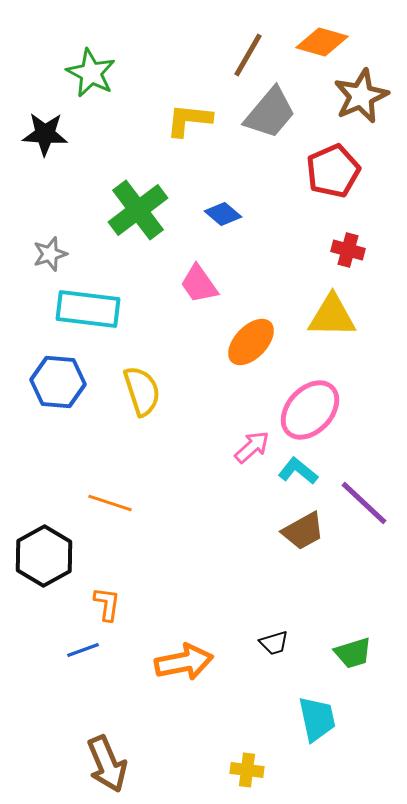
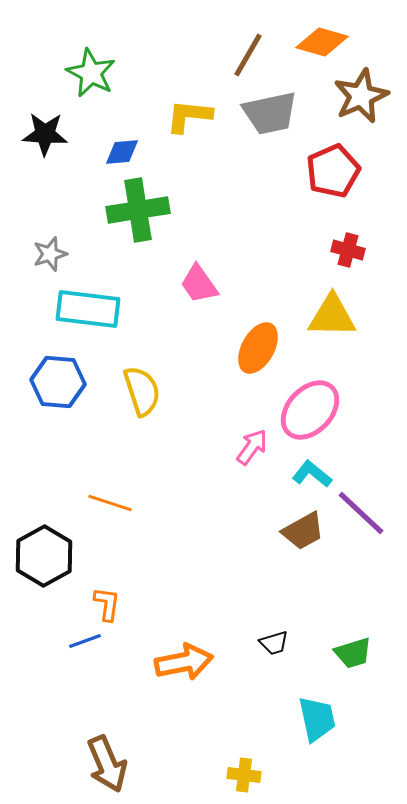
gray trapezoid: rotated 38 degrees clockwise
yellow L-shape: moved 4 px up
green cross: rotated 28 degrees clockwise
blue diamond: moved 101 px left, 62 px up; rotated 45 degrees counterclockwise
orange ellipse: moved 7 px right, 6 px down; rotated 15 degrees counterclockwise
pink arrow: rotated 12 degrees counterclockwise
cyan L-shape: moved 14 px right, 3 px down
purple line: moved 3 px left, 10 px down
blue line: moved 2 px right, 9 px up
yellow cross: moved 3 px left, 5 px down
